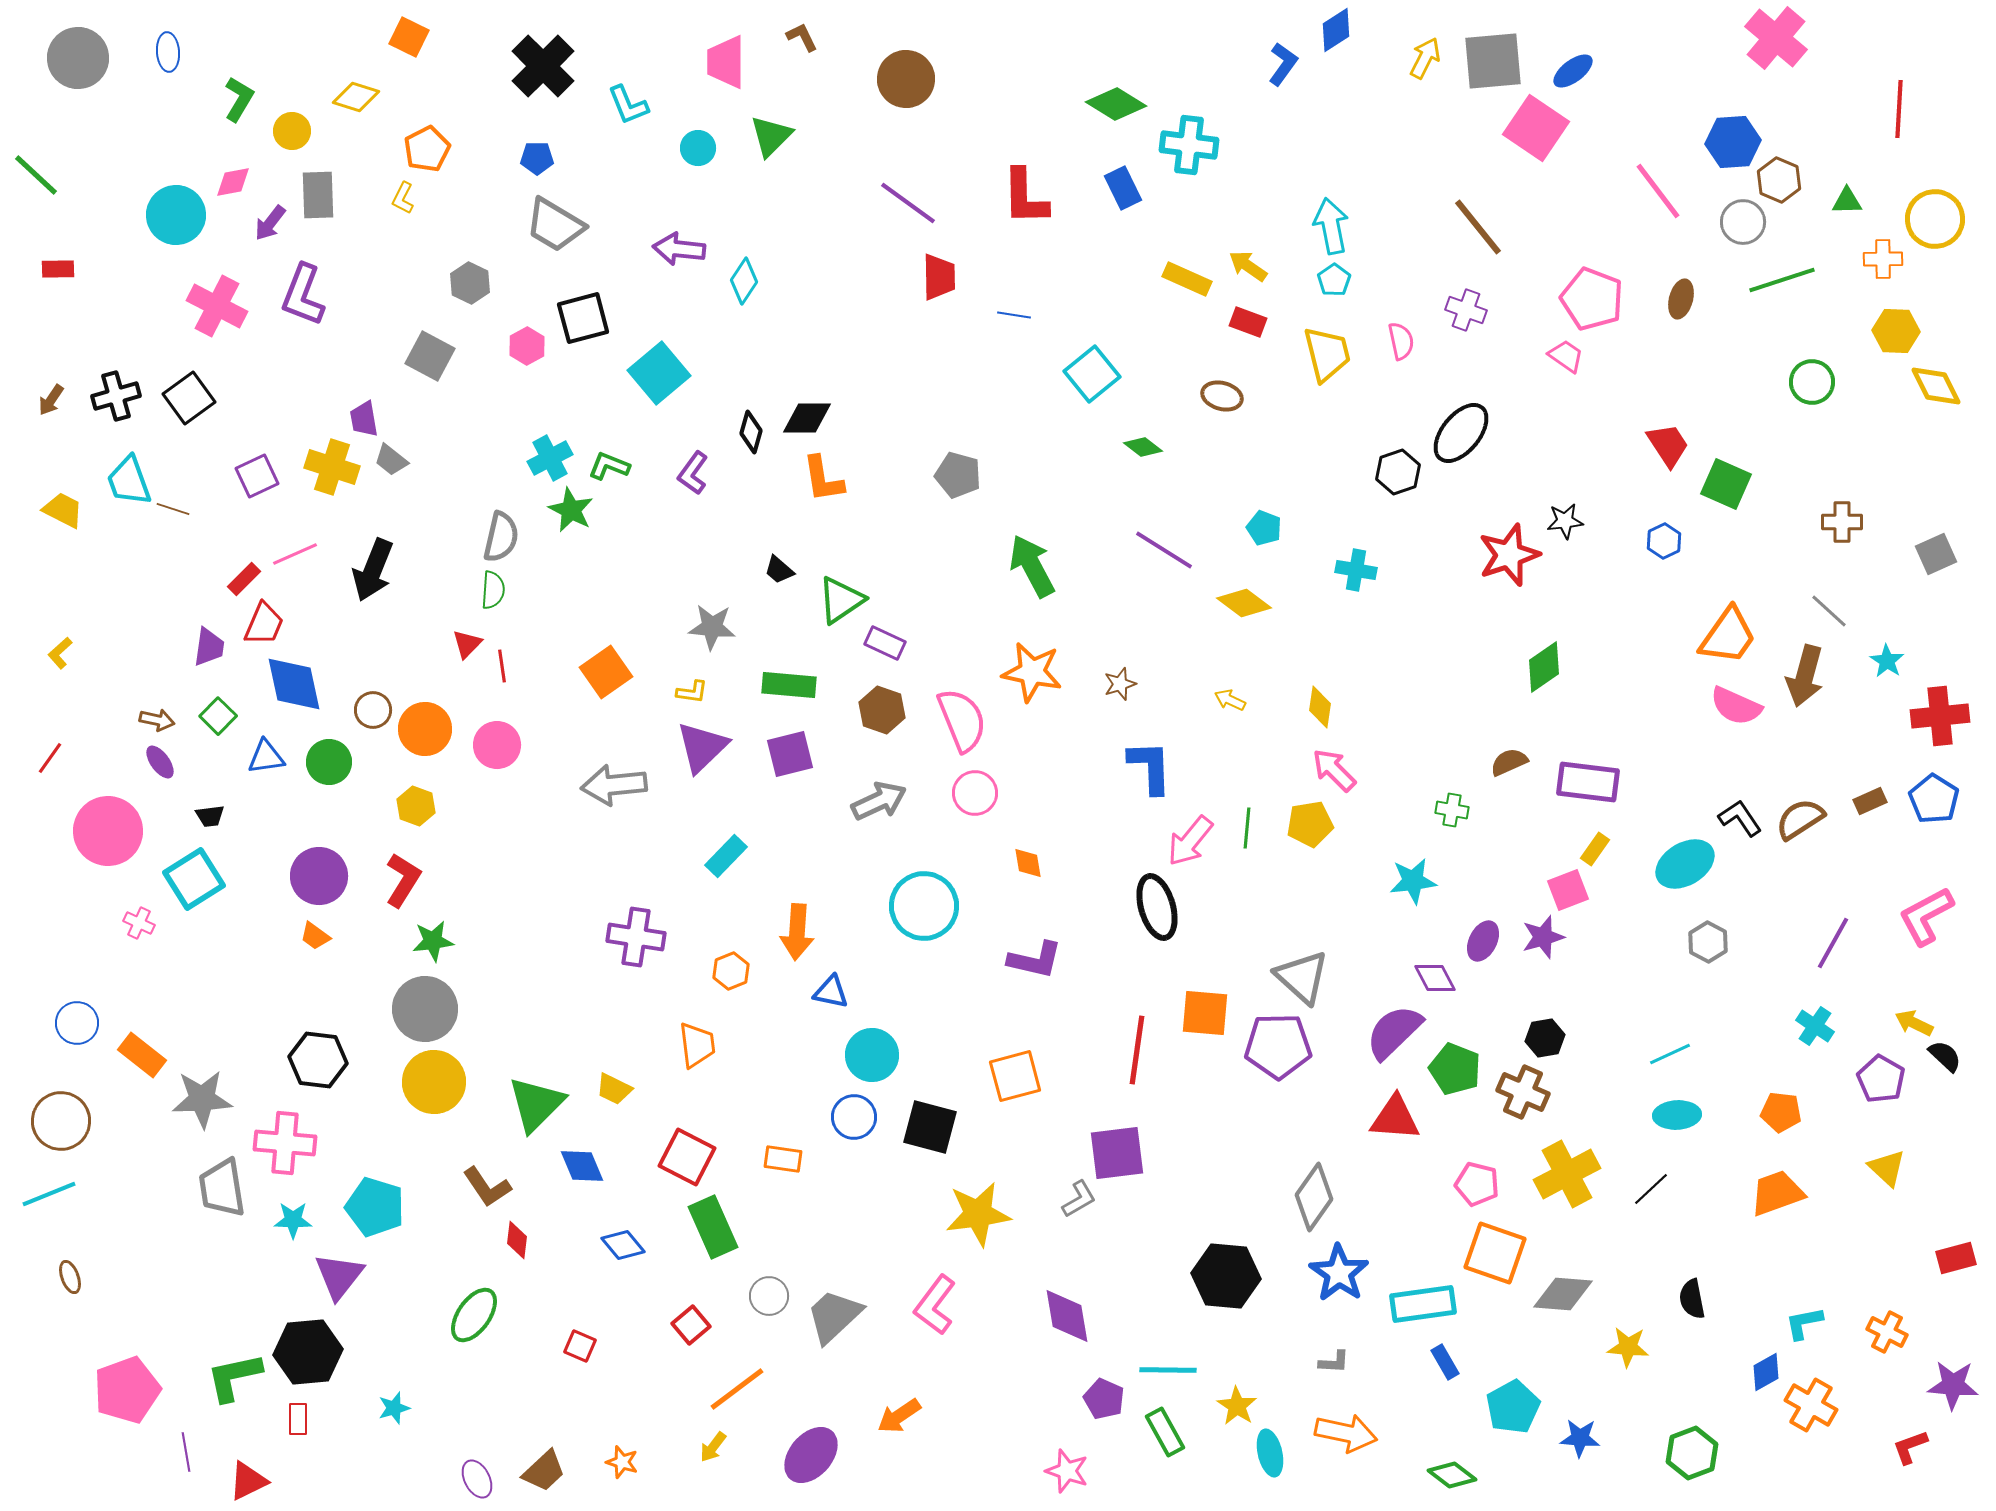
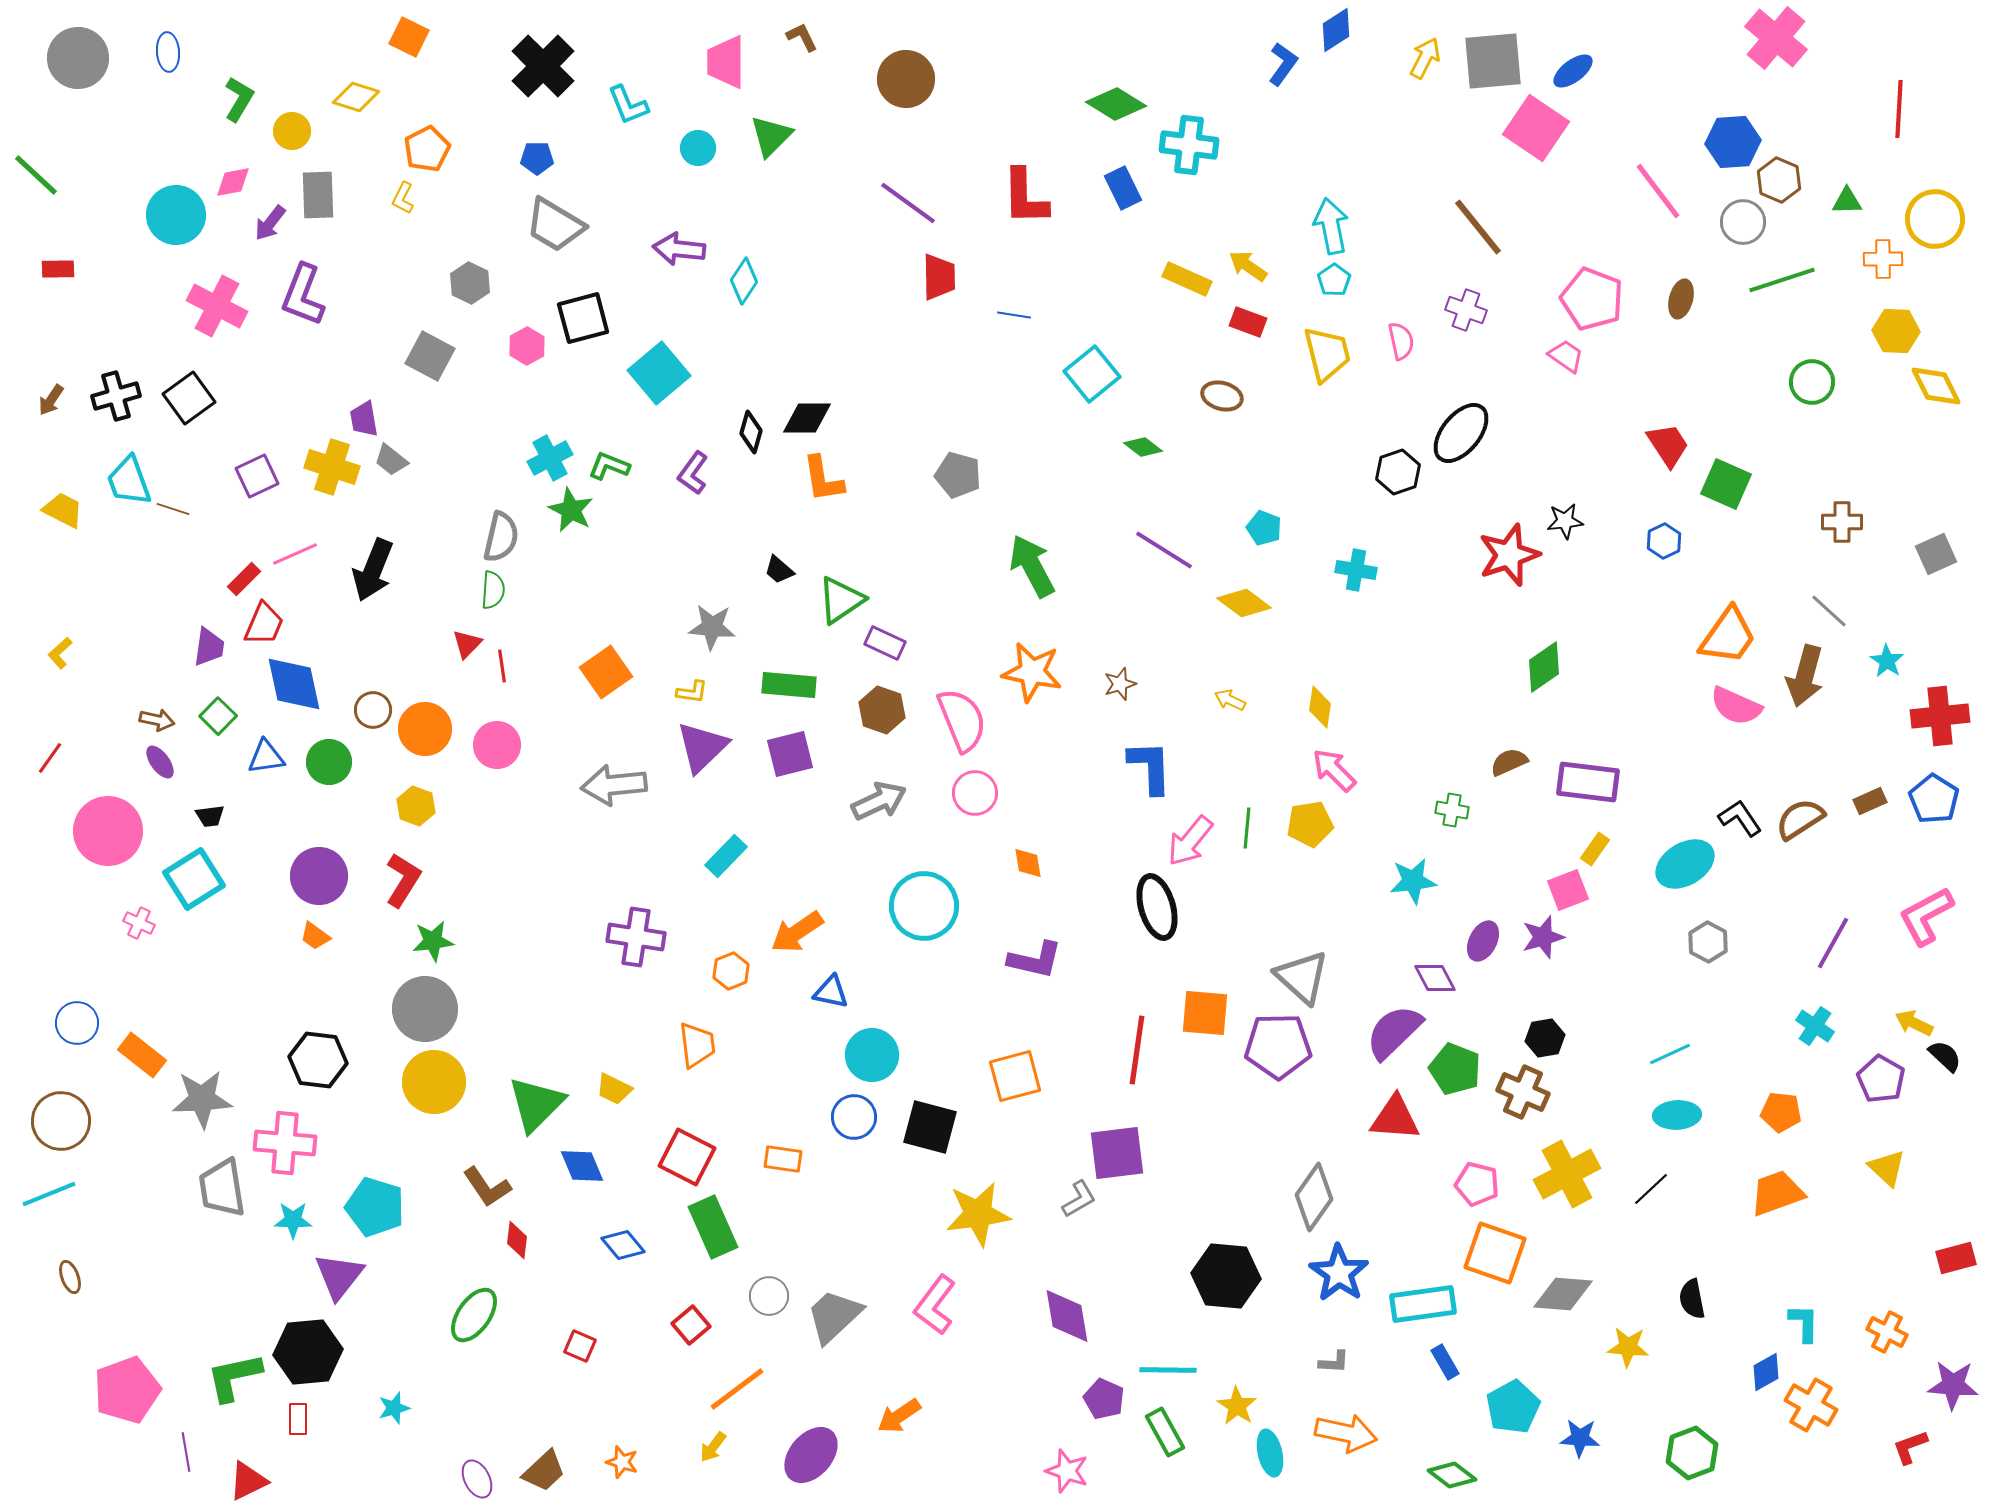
orange arrow at (797, 932): rotated 52 degrees clockwise
cyan L-shape at (1804, 1323): rotated 102 degrees clockwise
